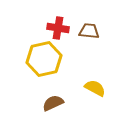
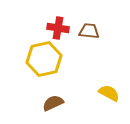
yellow semicircle: moved 14 px right, 5 px down
